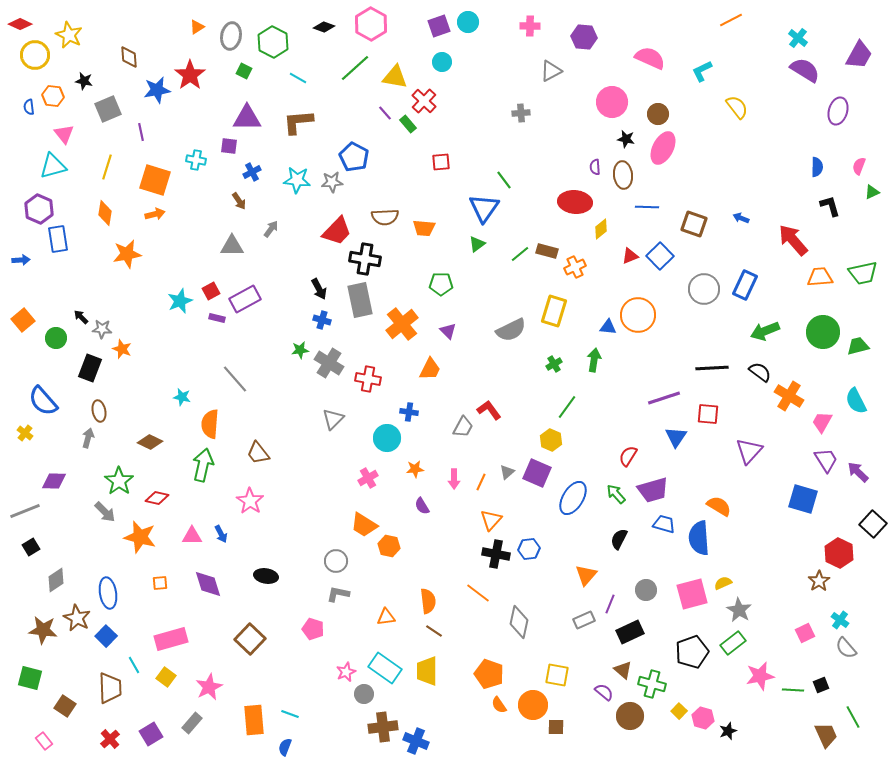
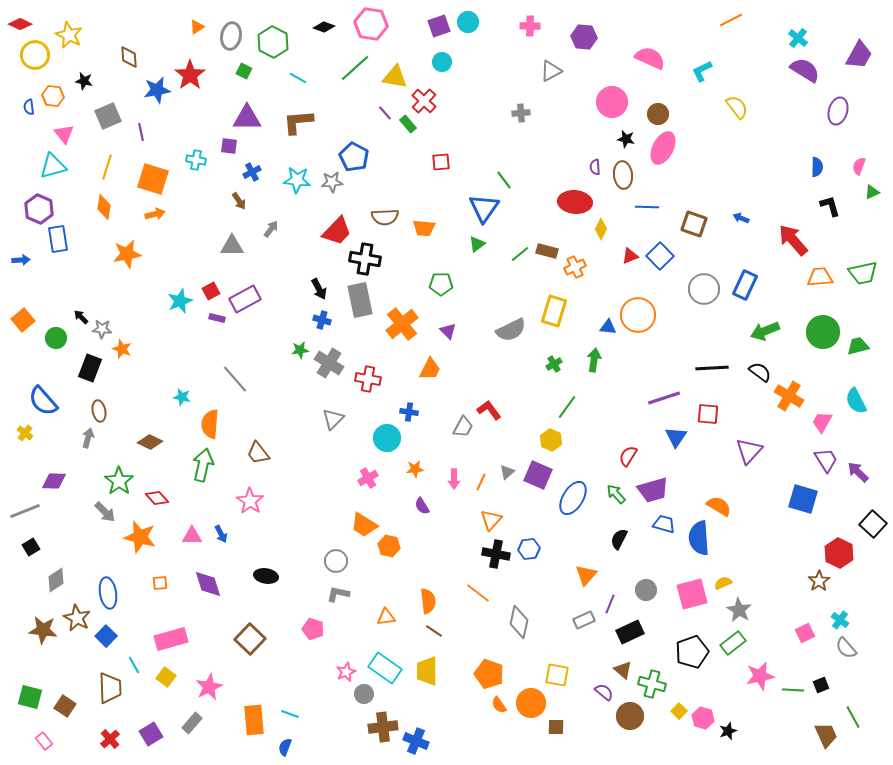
pink hexagon at (371, 24): rotated 20 degrees counterclockwise
gray square at (108, 109): moved 7 px down
orange square at (155, 180): moved 2 px left, 1 px up
orange diamond at (105, 213): moved 1 px left, 6 px up
yellow diamond at (601, 229): rotated 25 degrees counterclockwise
purple square at (537, 473): moved 1 px right, 2 px down
red diamond at (157, 498): rotated 35 degrees clockwise
green square at (30, 678): moved 19 px down
orange circle at (533, 705): moved 2 px left, 2 px up
